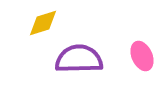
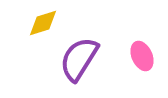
purple semicircle: rotated 57 degrees counterclockwise
